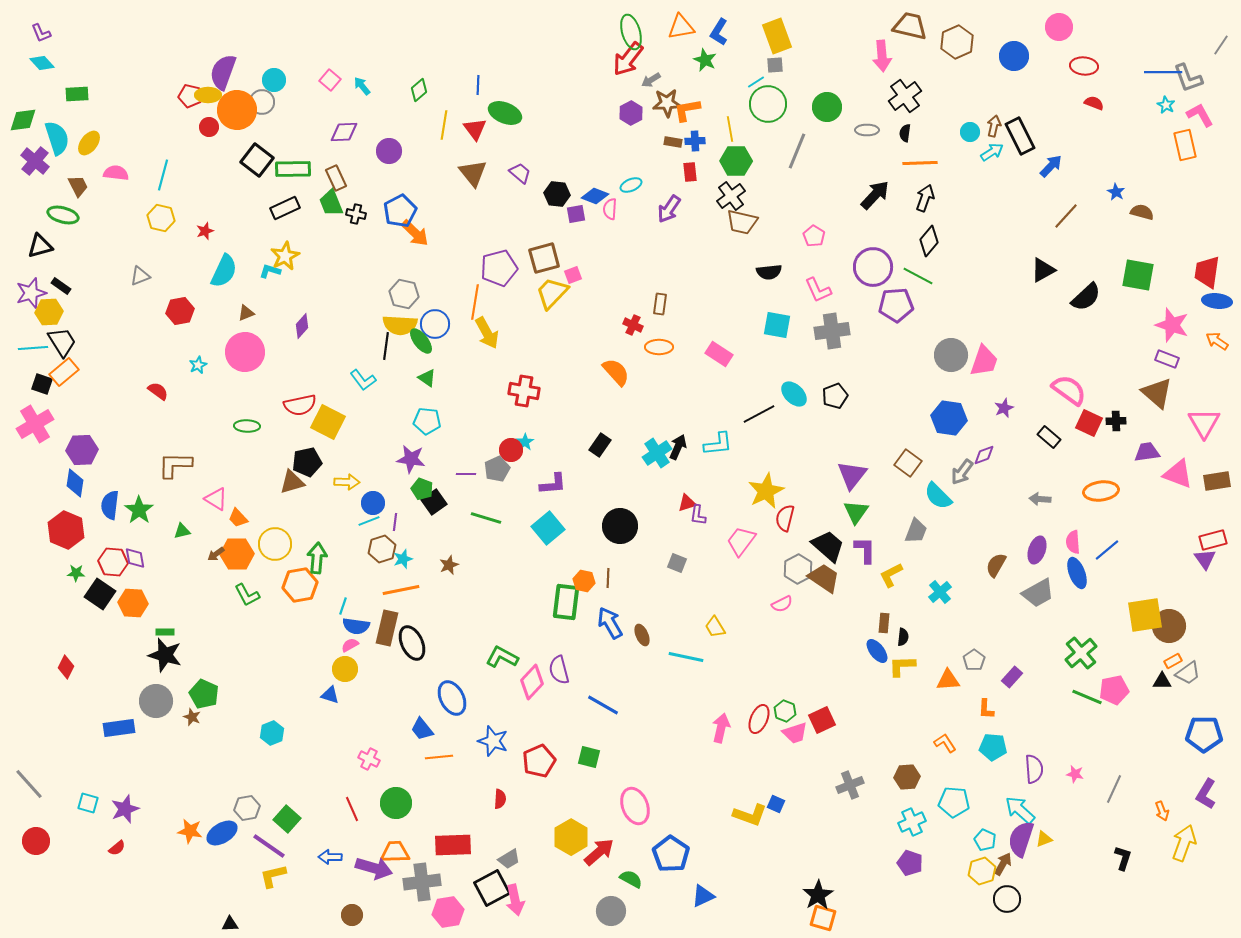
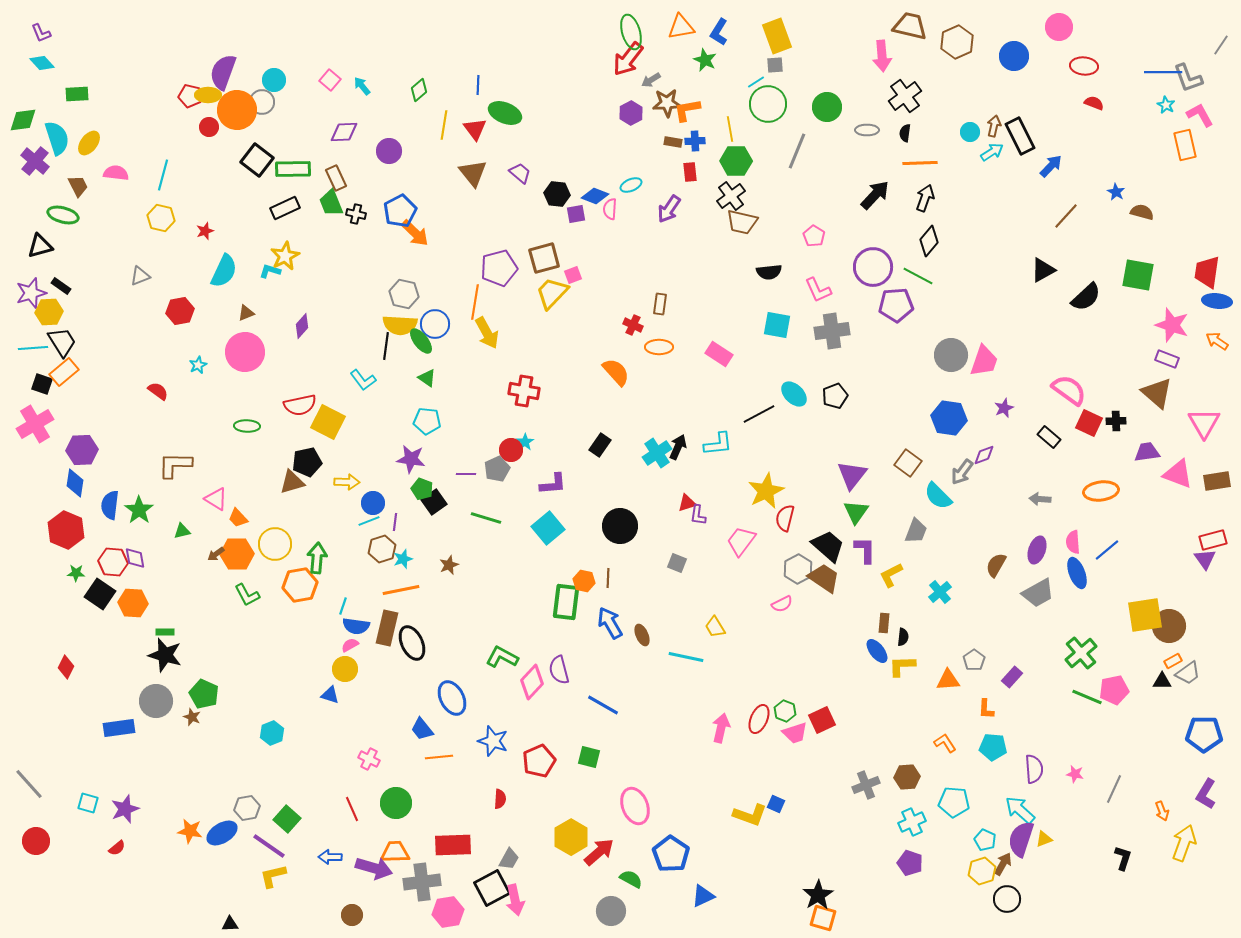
gray cross at (850, 785): moved 16 px right
gray trapezoid at (509, 859): rotated 30 degrees counterclockwise
